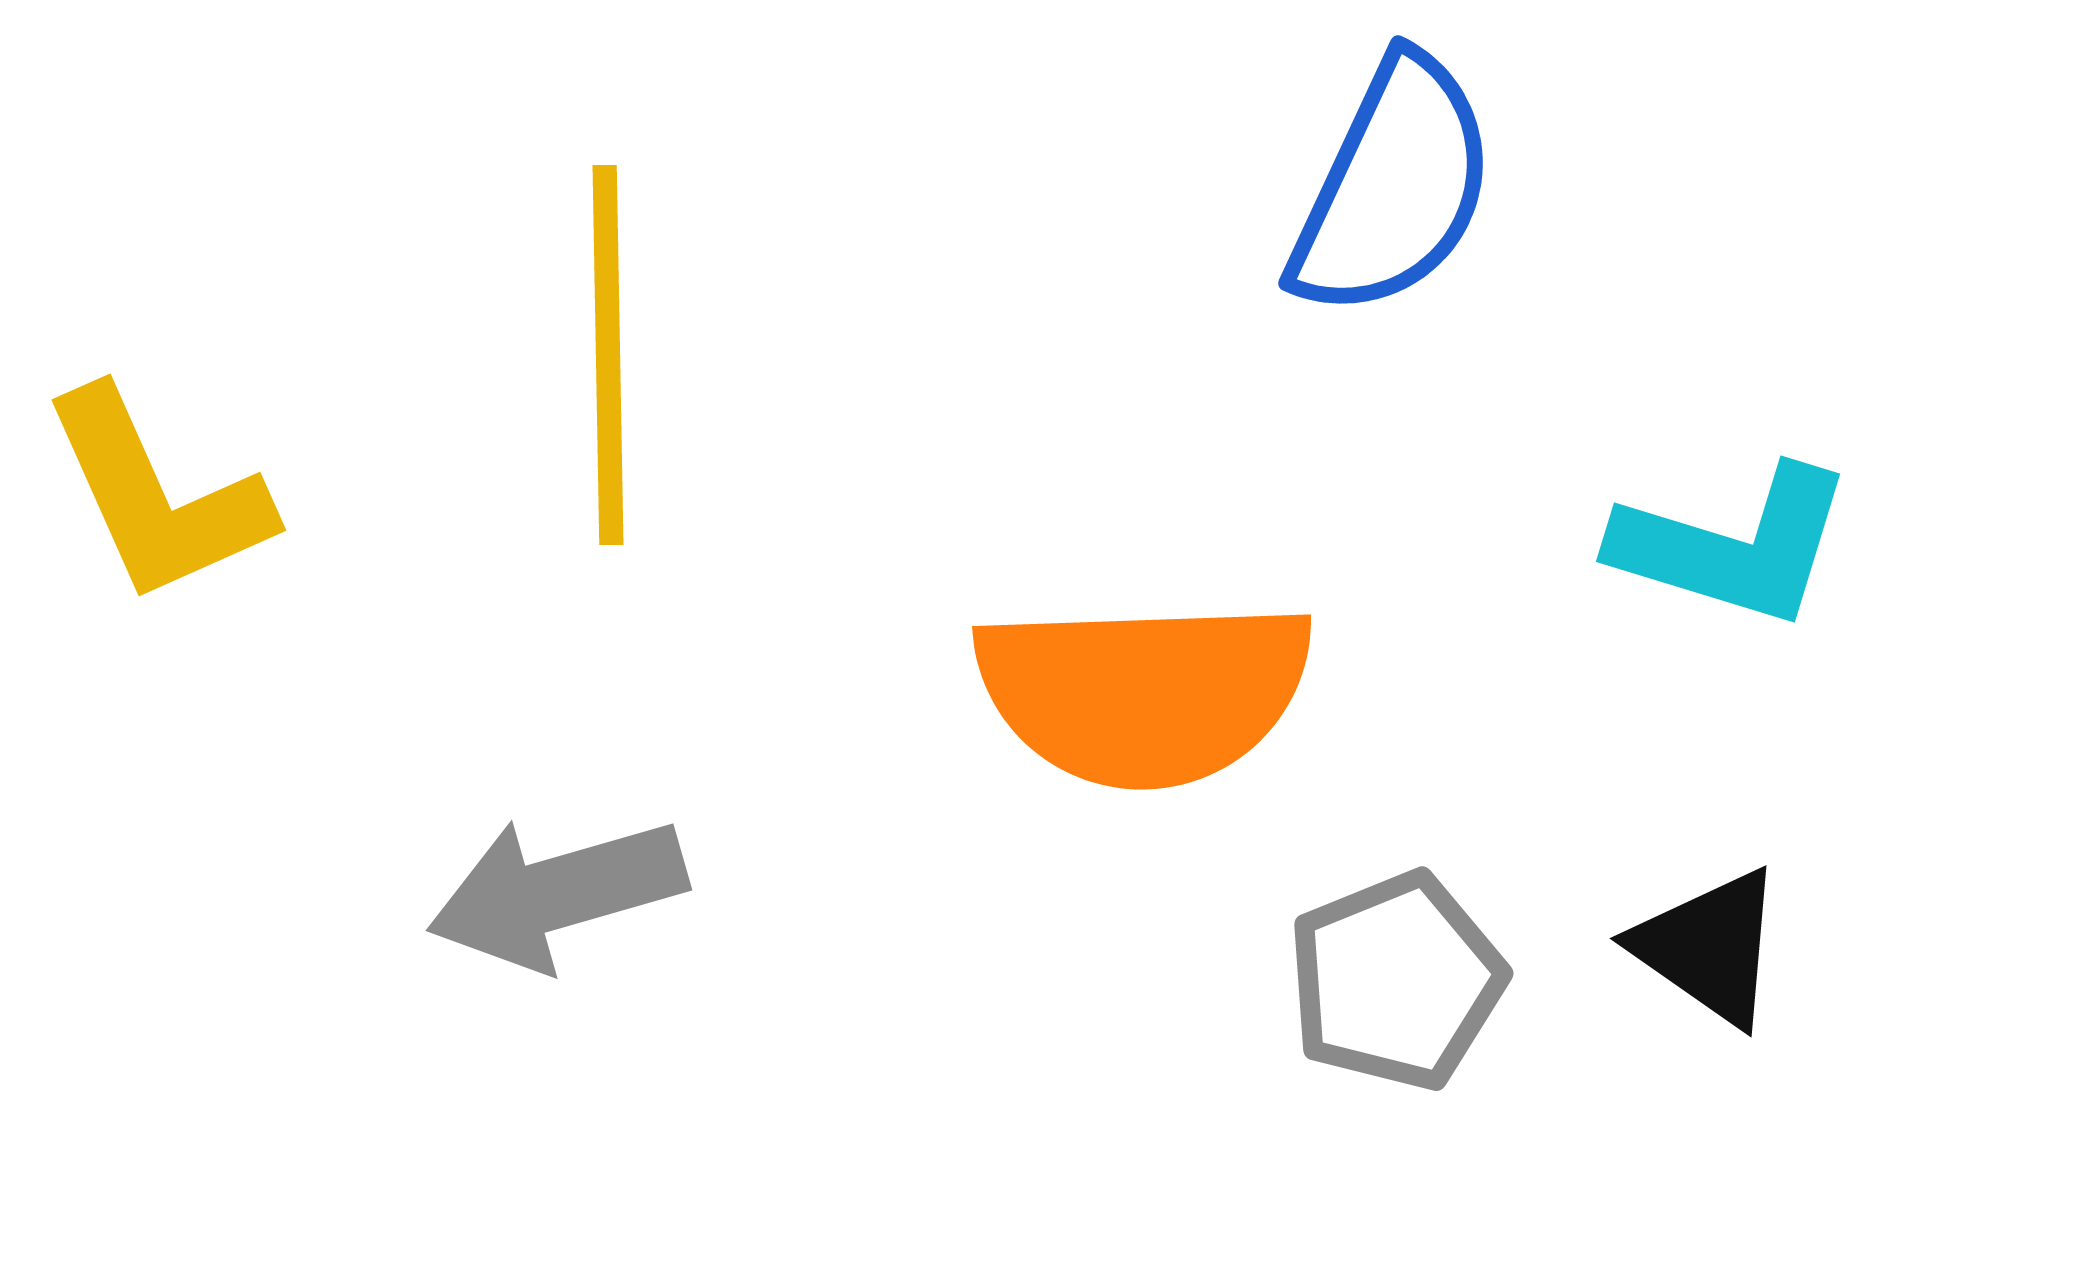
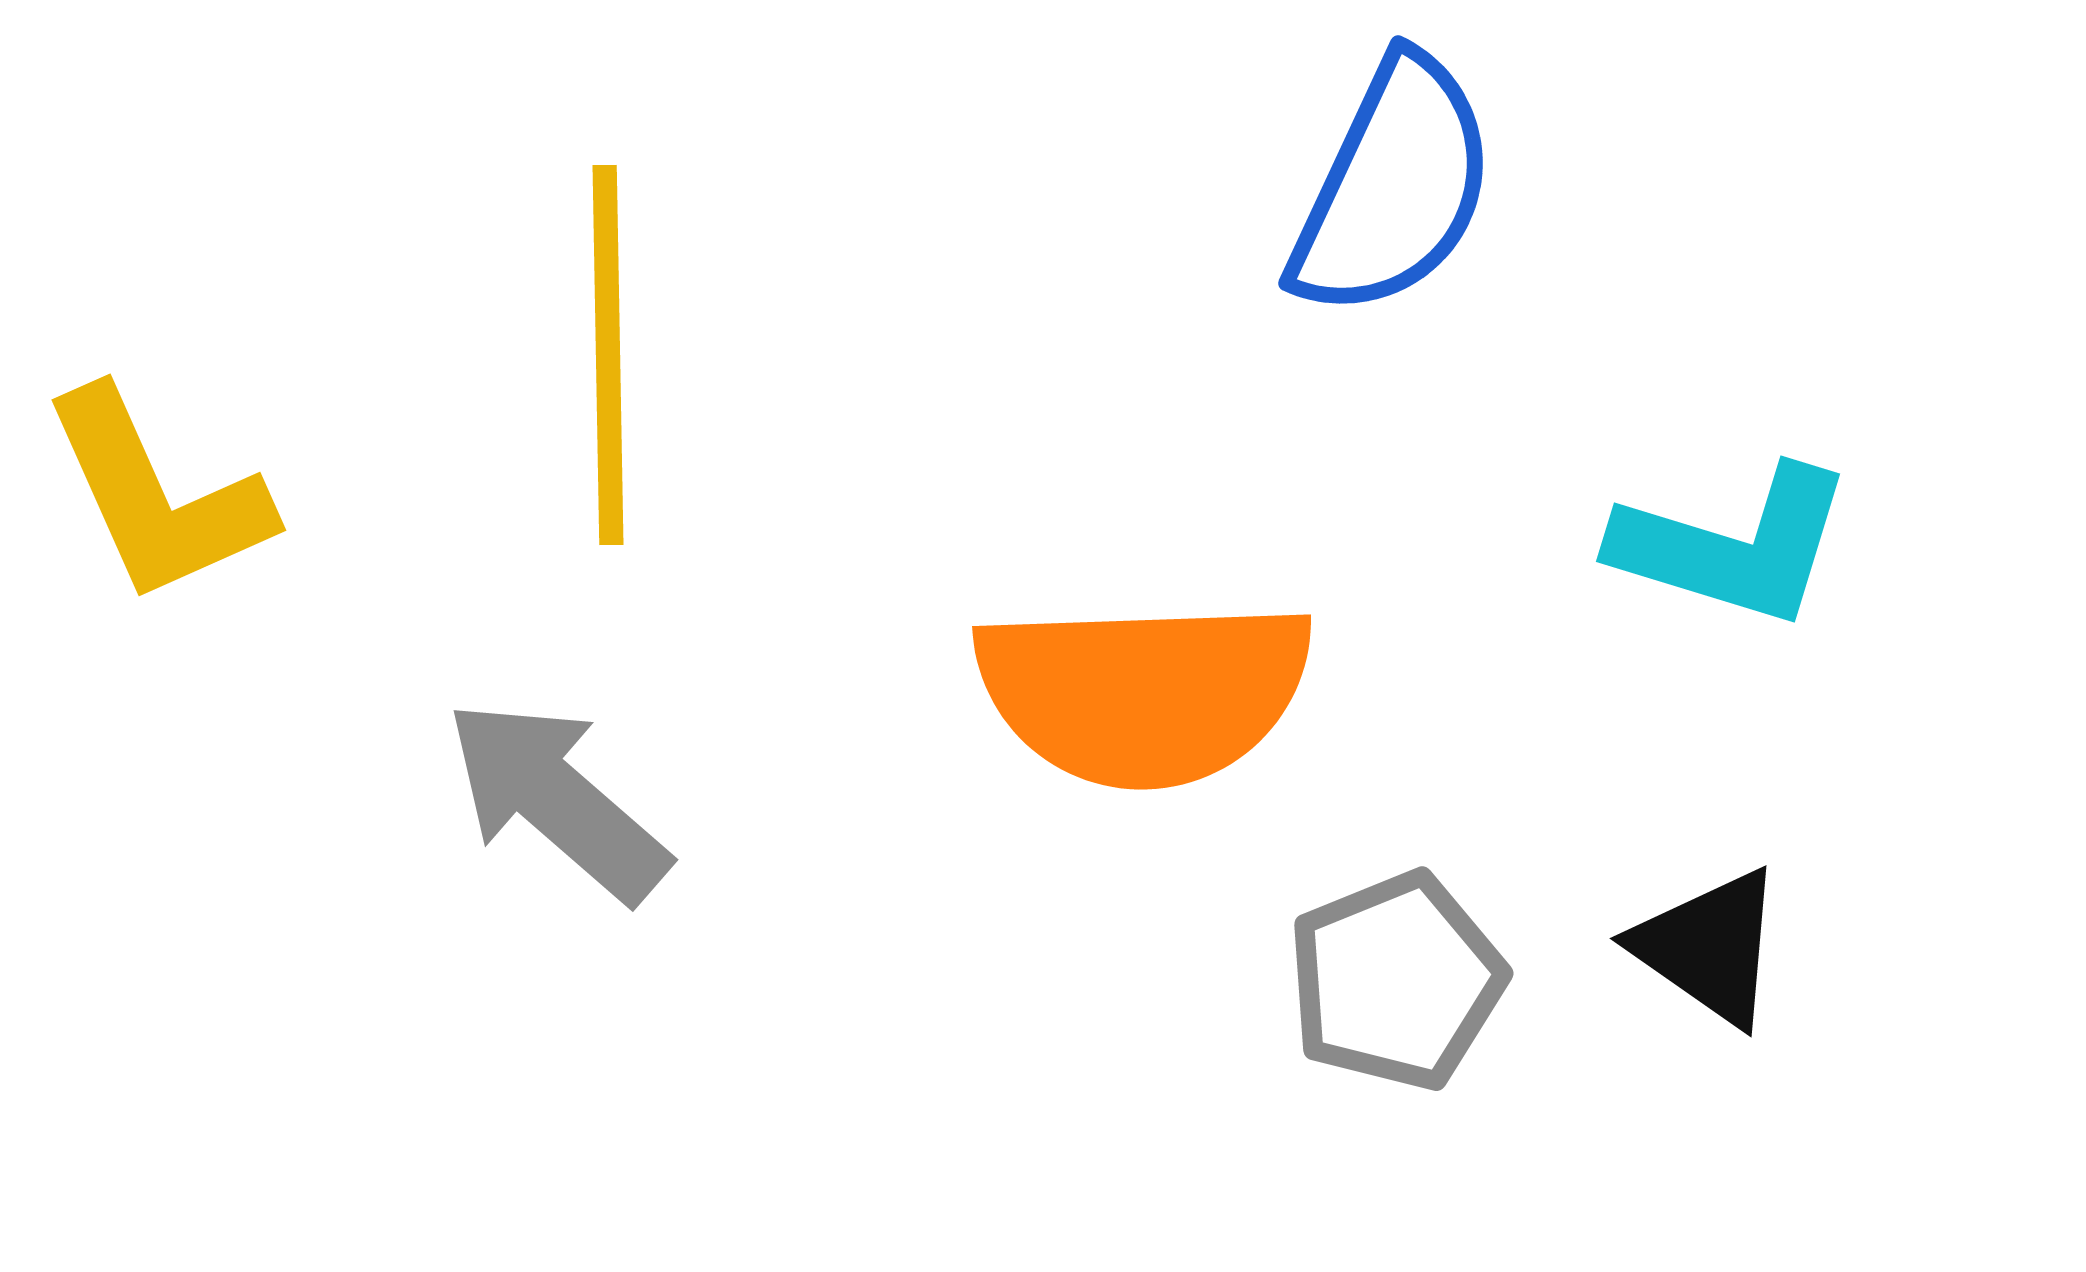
gray arrow: moved 93 px up; rotated 57 degrees clockwise
